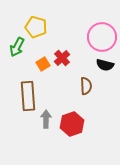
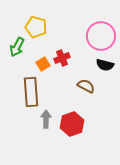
pink circle: moved 1 px left, 1 px up
red cross: rotated 21 degrees clockwise
brown semicircle: rotated 60 degrees counterclockwise
brown rectangle: moved 3 px right, 4 px up
